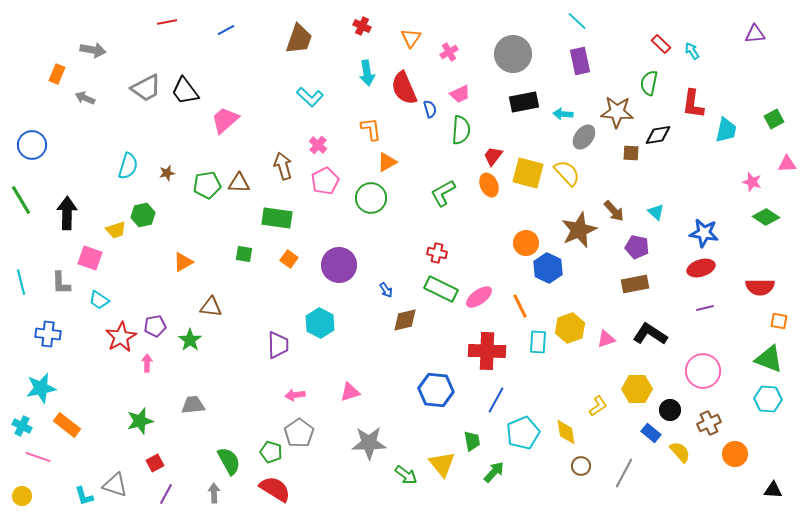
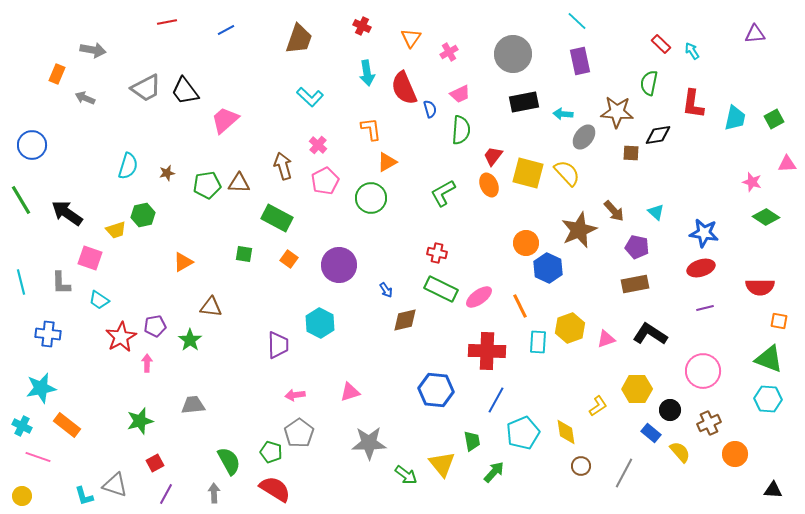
cyan trapezoid at (726, 130): moved 9 px right, 12 px up
black arrow at (67, 213): rotated 56 degrees counterclockwise
green rectangle at (277, 218): rotated 20 degrees clockwise
